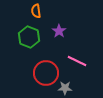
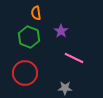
orange semicircle: moved 2 px down
purple star: moved 2 px right
pink line: moved 3 px left, 3 px up
red circle: moved 21 px left
